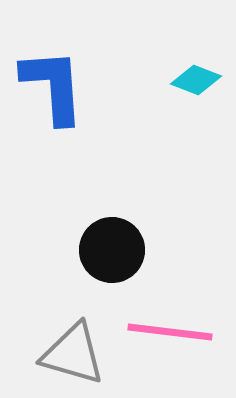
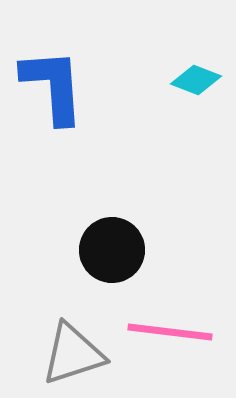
gray triangle: rotated 34 degrees counterclockwise
